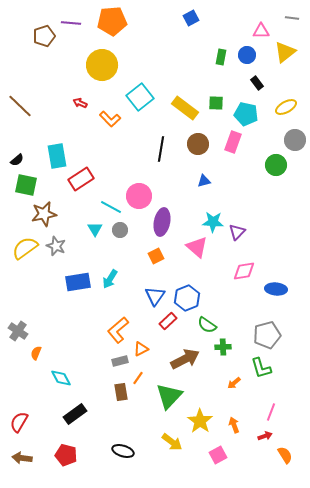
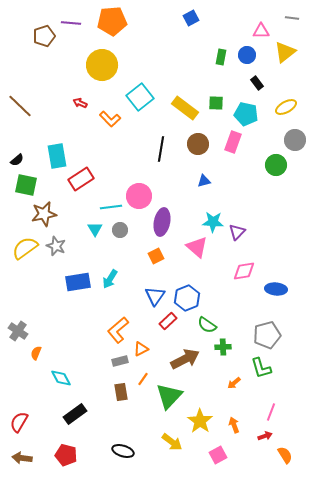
cyan line at (111, 207): rotated 35 degrees counterclockwise
orange line at (138, 378): moved 5 px right, 1 px down
